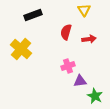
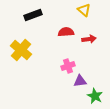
yellow triangle: rotated 16 degrees counterclockwise
red semicircle: rotated 70 degrees clockwise
yellow cross: moved 1 px down
